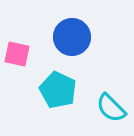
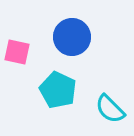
pink square: moved 2 px up
cyan semicircle: moved 1 px left, 1 px down
